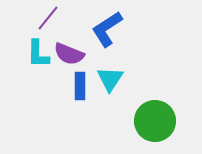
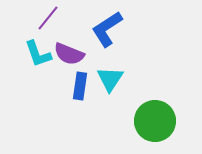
cyan L-shape: rotated 20 degrees counterclockwise
blue rectangle: rotated 8 degrees clockwise
